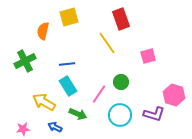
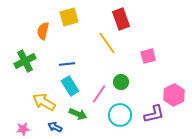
cyan rectangle: moved 2 px right
pink hexagon: rotated 15 degrees clockwise
purple L-shape: rotated 30 degrees counterclockwise
